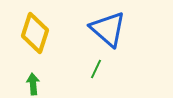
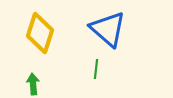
yellow diamond: moved 5 px right
green line: rotated 18 degrees counterclockwise
